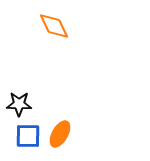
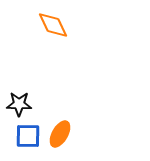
orange diamond: moved 1 px left, 1 px up
